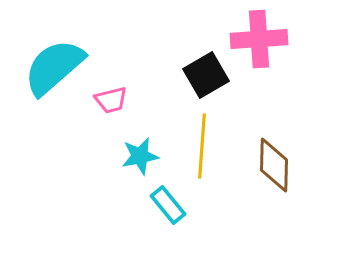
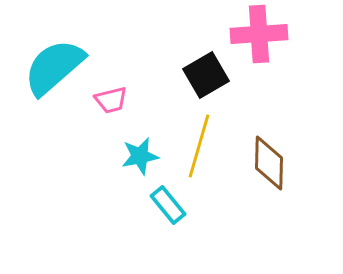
pink cross: moved 5 px up
yellow line: moved 3 px left; rotated 12 degrees clockwise
brown diamond: moved 5 px left, 2 px up
